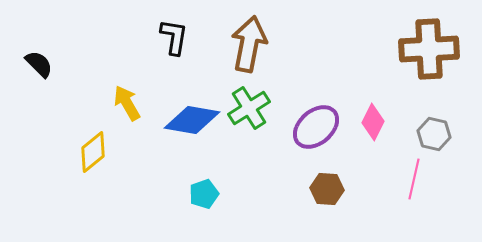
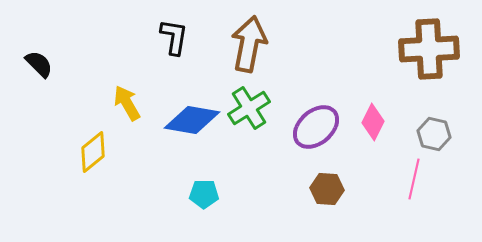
cyan pentagon: rotated 20 degrees clockwise
